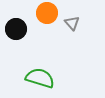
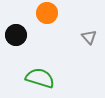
gray triangle: moved 17 px right, 14 px down
black circle: moved 6 px down
